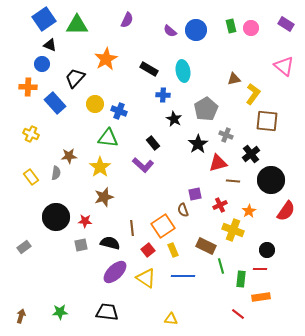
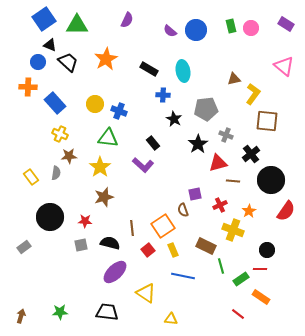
blue circle at (42, 64): moved 4 px left, 2 px up
black trapezoid at (75, 78): moved 7 px left, 16 px up; rotated 90 degrees clockwise
gray pentagon at (206, 109): rotated 25 degrees clockwise
yellow cross at (31, 134): moved 29 px right
black circle at (56, 217): moved 6 px left
blue line at (183, 276): rotated 10 degrees clockwise
yellow triangle at (146, 278): moved 15 px down
green rectangle at (241, 279): rotated 49 degrees clockwise
orange rectangle at (261, 297): rotated 42 degrees clockwise
